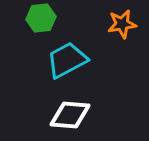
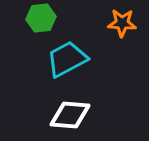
orange star: moved 1 px up; rotated 12 degrees clockwise
cyan trapezoid: moved 1 px up
